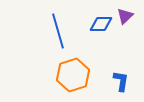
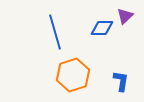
blue diamond: moved 1 px right, 4 px down
blue line: moved 3 px left, 1 px down
